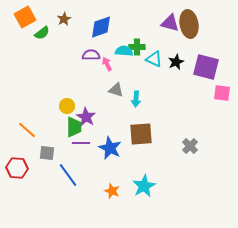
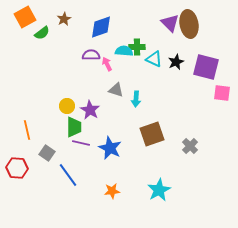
purple triangle: rotated 30 degrees clockwise
purple star: moved 4 px right, 7 px up
orange line: rotated 36 degrees clockwise
brown square: moved 11 px right; rotated 15 degrees counterclockwise
purple line: rotated 12 degrees clockwise
gray square: rotated 28 degrees clockwise
cyan star: moved 15 px right, 4 px down
orange star: rotated 28 degrees counterclockwise
